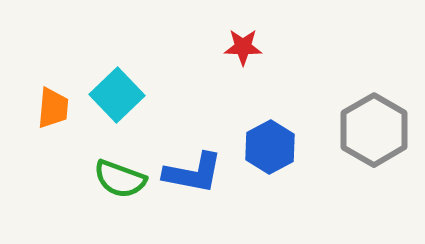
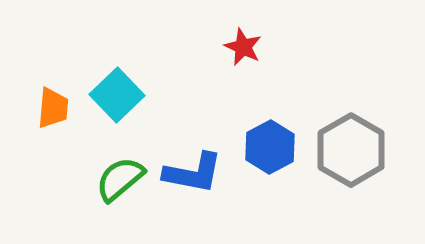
red star: rotated 24 degrees clockwise
gray hexagon: moved 23 px left, 20 px down
green semicircle: rotated 120 degrees clockwise
